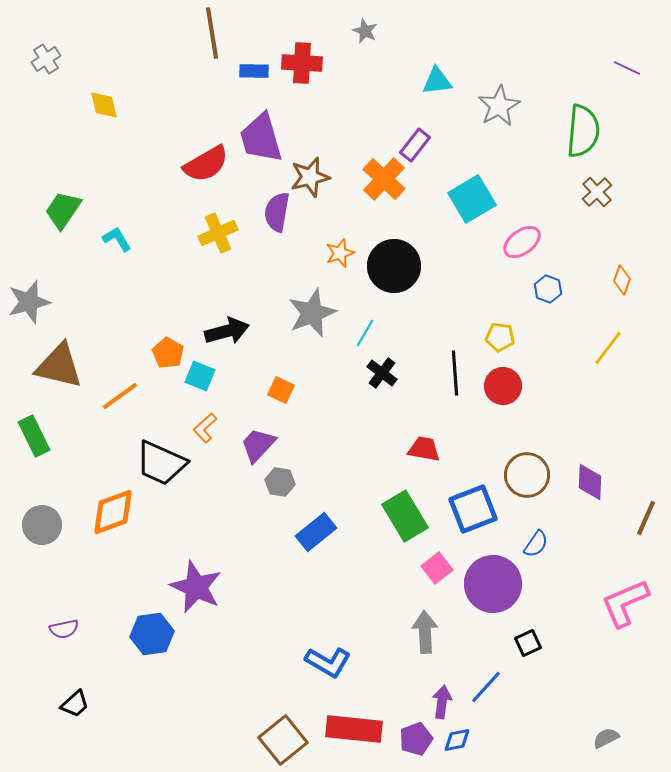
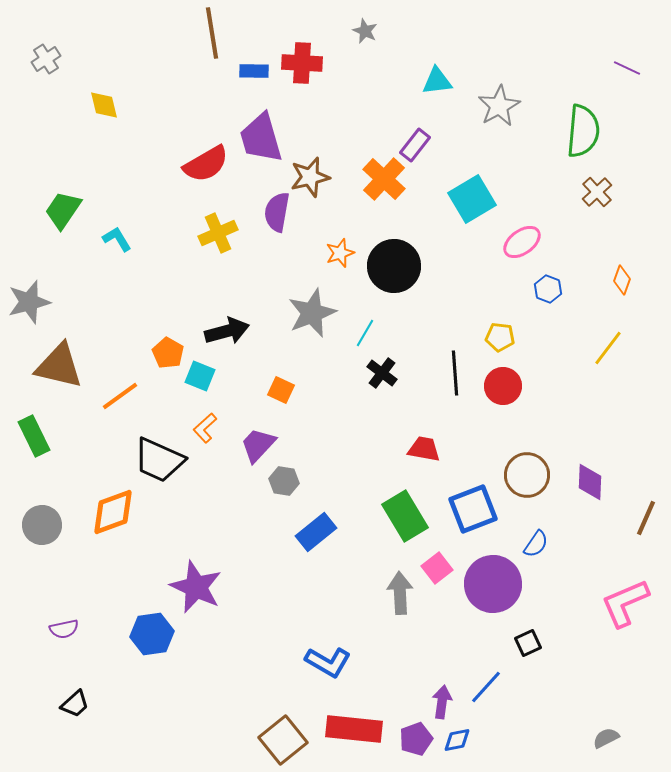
black trapezoid at (161, 463): moved 2 px left, 3 px up
gray hexagon at (280, 482): moved 4 px right, 1 px up
gray arrow at (425, 632): moved 25 px left, 39 px up
